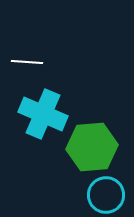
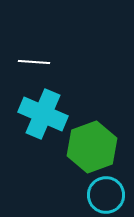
white line: moved 7 px right
green hexagon: rotated 15 degrees counterclockwise
